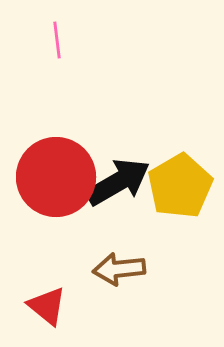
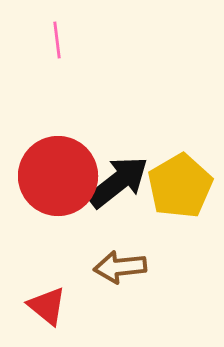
red circle: moved 2 px right, 1 px up
black arrow: rotated 8 degrees counterclockwise
brown arrow: moved 1 px right, 2 px up
